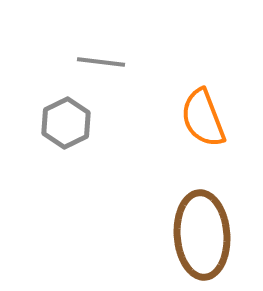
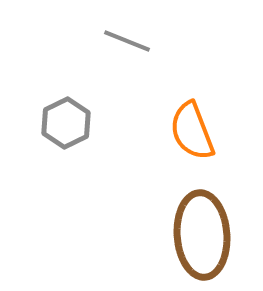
gray line: moved 26 px right, 21 px up; rotated 15 degrees clockwise
orange semicircle: moved 11 px left, 13 px down
